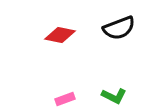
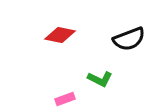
black semicircle: moved 10 px right, 11 px down
green L-shape: moved 14 px left, 17 px up
